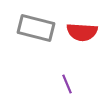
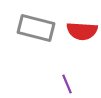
red semicircle: moved 1 px up
